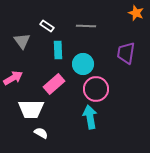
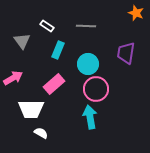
cyan rectangle: rotated 24 degrees clockwise
cyan circle: moved 5 px right
